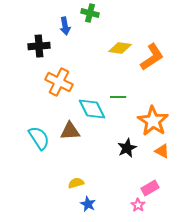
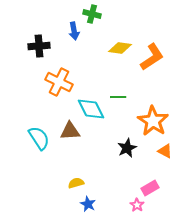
green cross: moved 2 px right, 1 px down
blue arrow: moved 9 px right, 5 px down
cyan diamond: moved 1 px left
orange triangle: moved 3 px right
pink star: moved 1 px left
